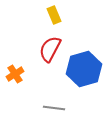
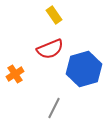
yellow rectangle: rotated 12 degrees counterclockwise
red semicircle: rotated 140 degrees counterclockwise
gray line: rotated 70 degrees counterclockwise
